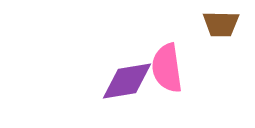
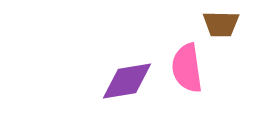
pink semicircle: moved 20 px right
